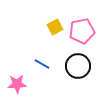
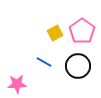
yellow square: moved 6 px down
pink pentagon: rotated 25 degrees counterclockwise
blue line: moved 2 px right, 2 px up
